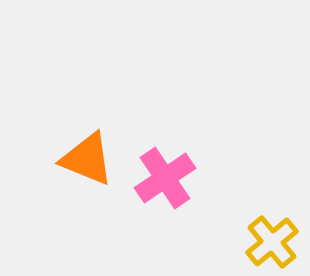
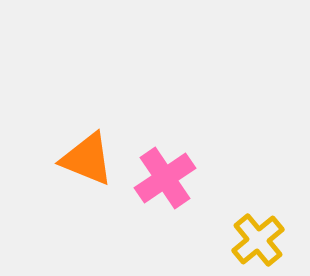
yellow cross: moved 14 px left, 2 px up
